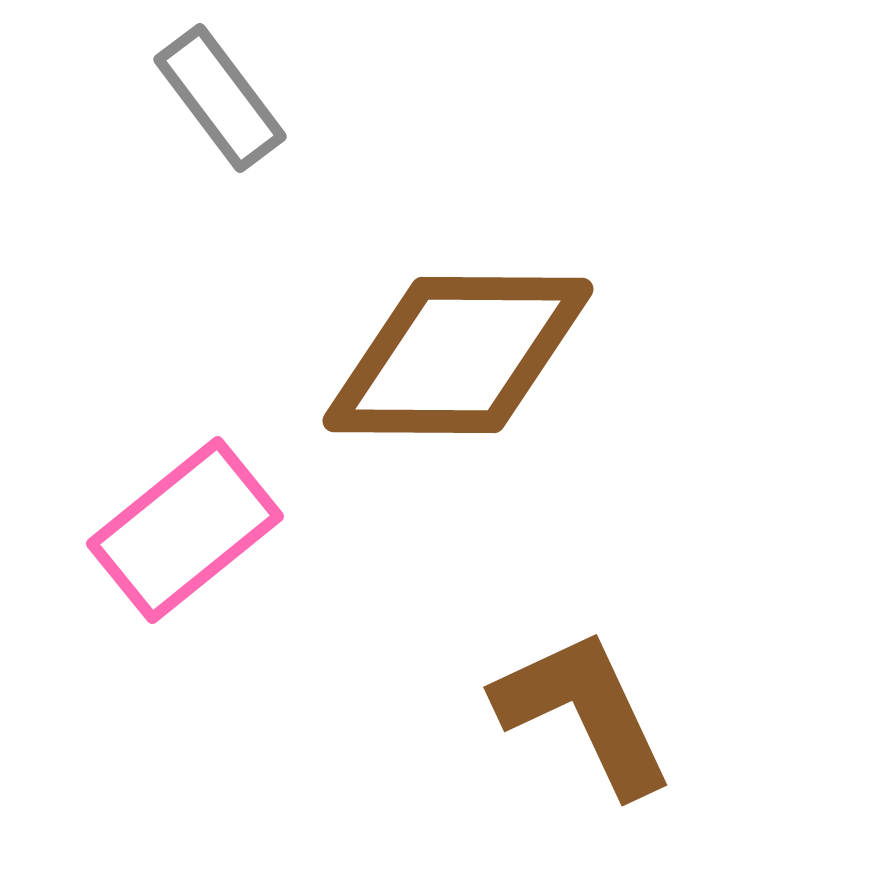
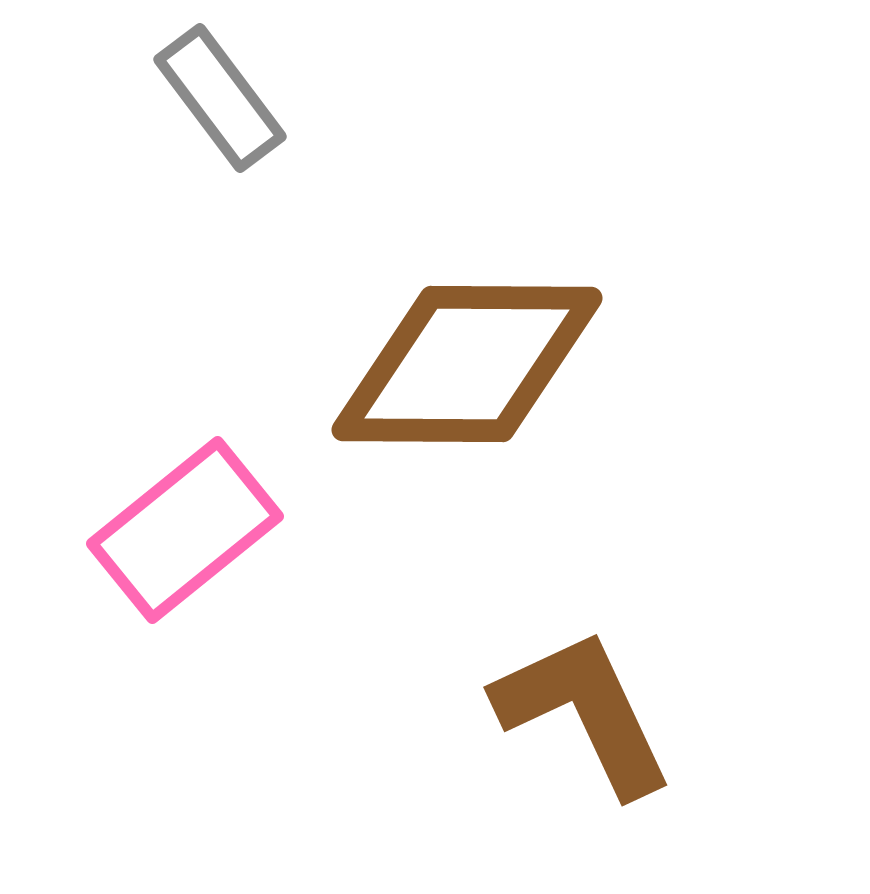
brown diamond: moved 9 px right, 9 px down
